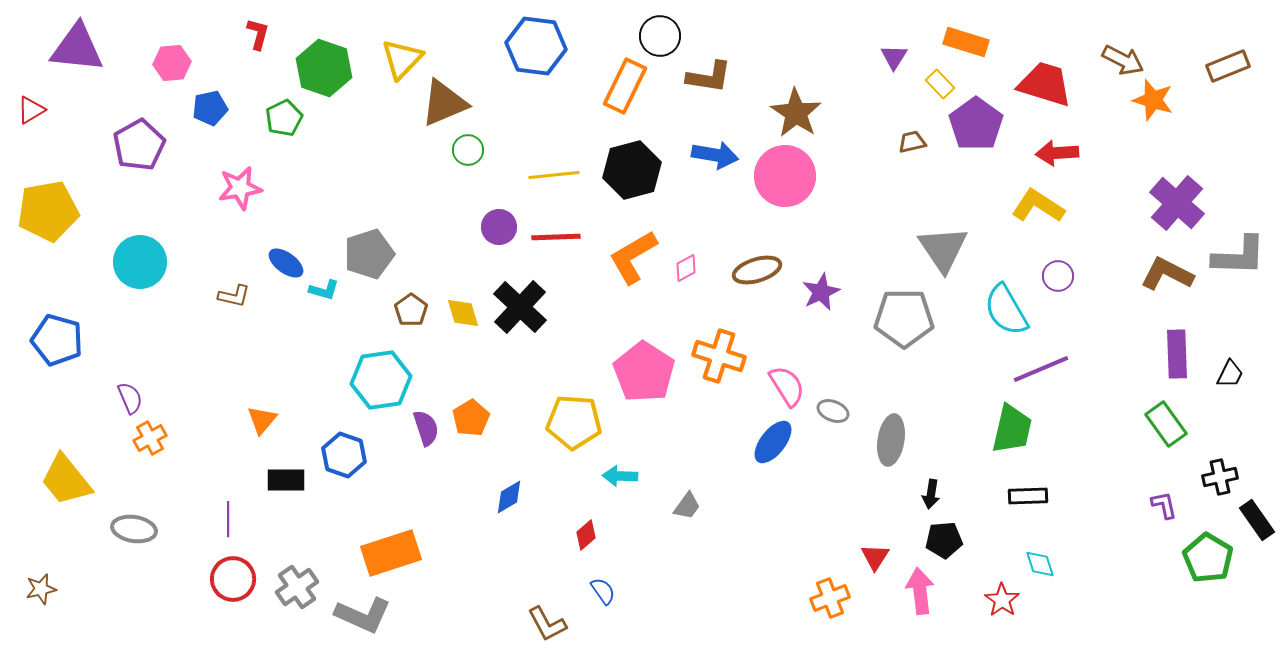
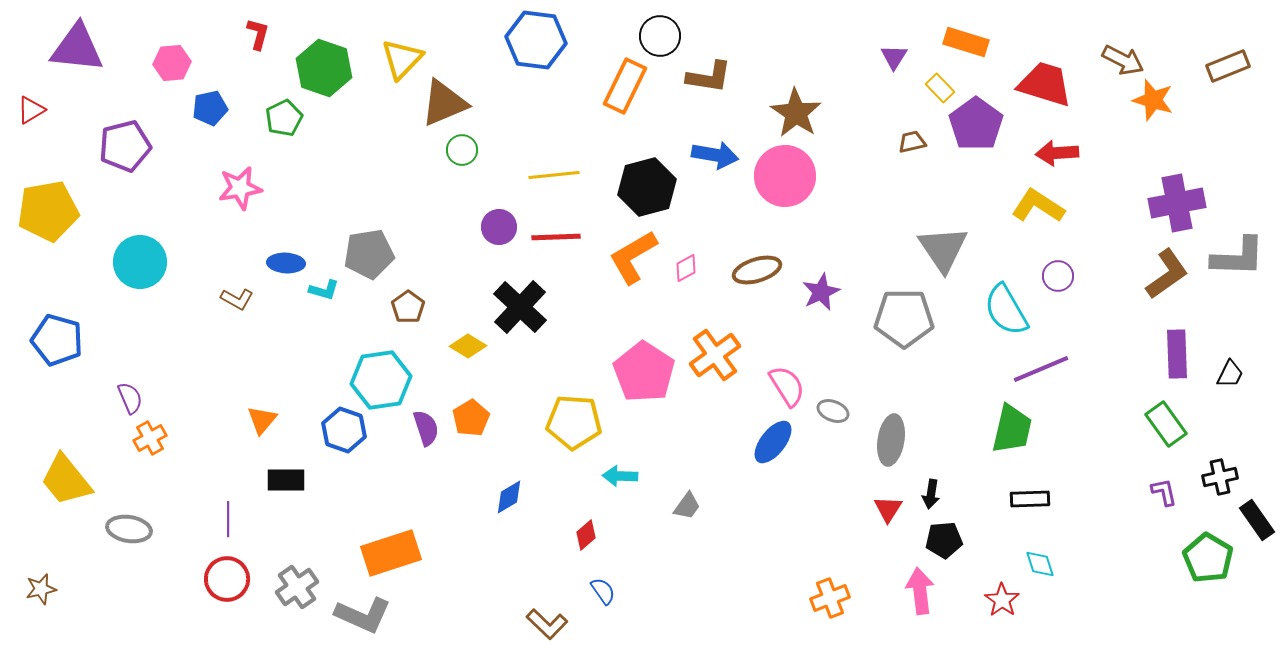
blue hexagon at (536, 46): moved 6 px up
yellow rectangle at (940, 84): moved 4 px down
purple pentagon at (139, 145): moved 14 px left, 1 px down; rotated 15 degrees clockwise
green circle at (468, 150): moved 6 px left
black hexagon at (632, 170): moved 15 px right, 17 px down
purple cross at (1177, 203): rotated 38 degrees clockwise
gray pentagon at (369, 254): rotated 9 degrees clockwise
gray L-shape at (1239, 256): moved 1 px left, 1 px down
blue ellipse at (286, 263): rotated 33 degrees counterclockwise
brown L-shape at (1167, 274): rotated 118 degrees clockwise
brown L-shape at (234, 296): moved 3 px right, 3 px down; rotated 16 degrees clockwise
brown pentagon at (411, 310): moved 3 px left, 3 px up
yellow diamond at (463, 313): moved 5 px right, 33 px down; rotated 42 degrees counterclockwise
orange cross at (719, 356): moved 4 px left, 1 px up; rotated 36 degrees clockwise
blue hexagon at (344, 455): moved 25 px up
black rectangle at (1028, 496): moved 2 px right, 3 px down
purple L-shape at (1164, 505): moved 13 px up
gray ellipse at (134, 529): moved 5 px left
red triangle at (875, 557): moved 13 px right, 48 px up
red circle at (233, 579): moved 6 px left
brown L-shape at (547, 624): rotated 18 degrees counterclockwise
